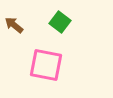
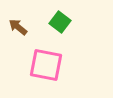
brown arrow: moved 4 px right, 2 px down
